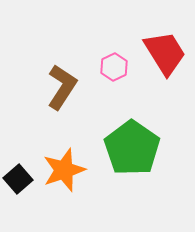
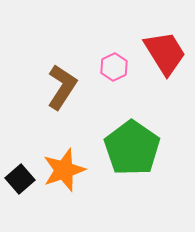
black square: moved 2 px right
